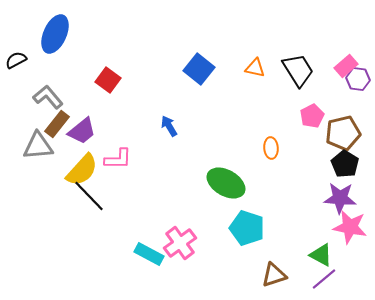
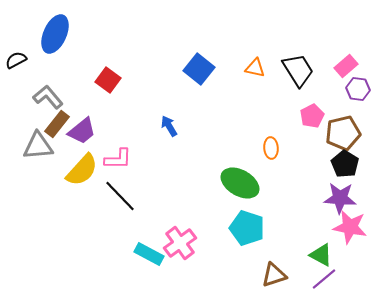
purple hexagon: moved 10 px down
green ellipse: moved 14 px right
black line: moved 31 px right
